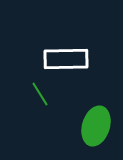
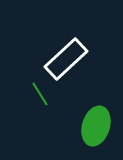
white rectangle: rotated 42 degrees counterclockwise
